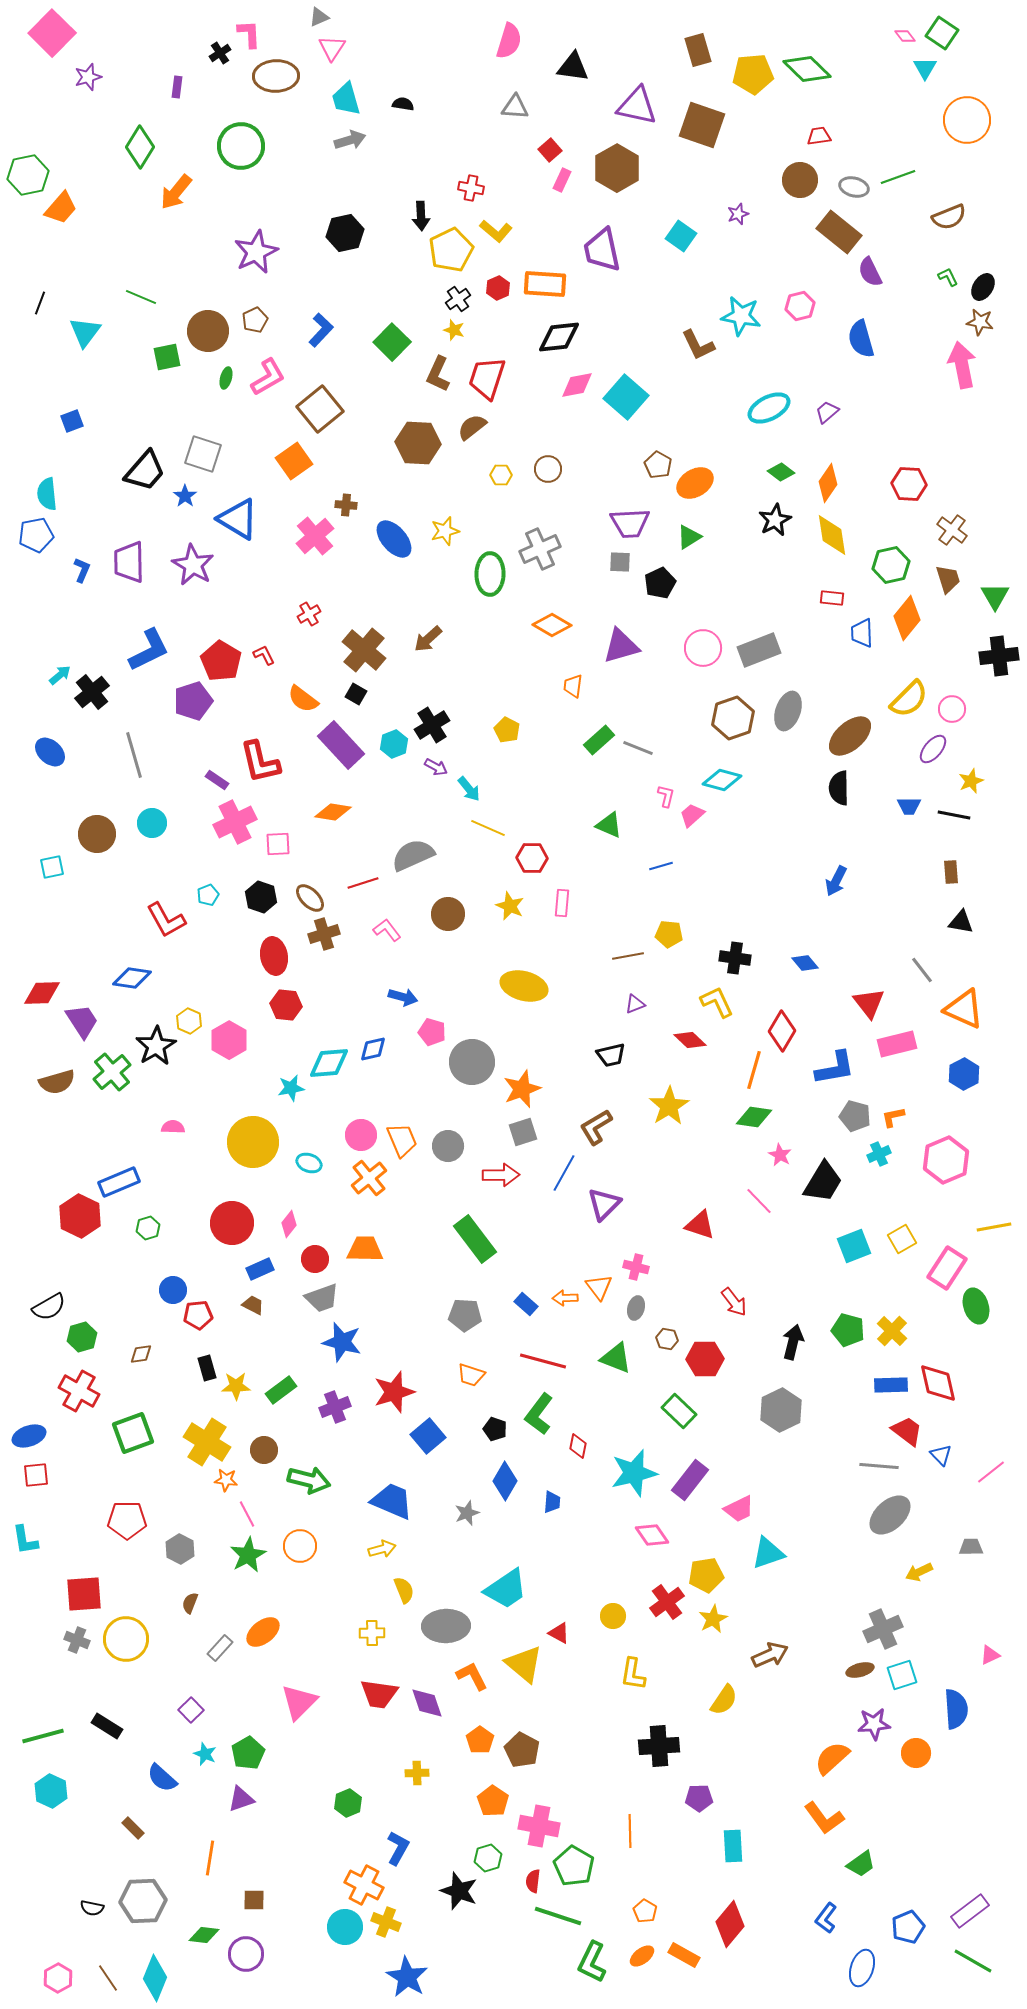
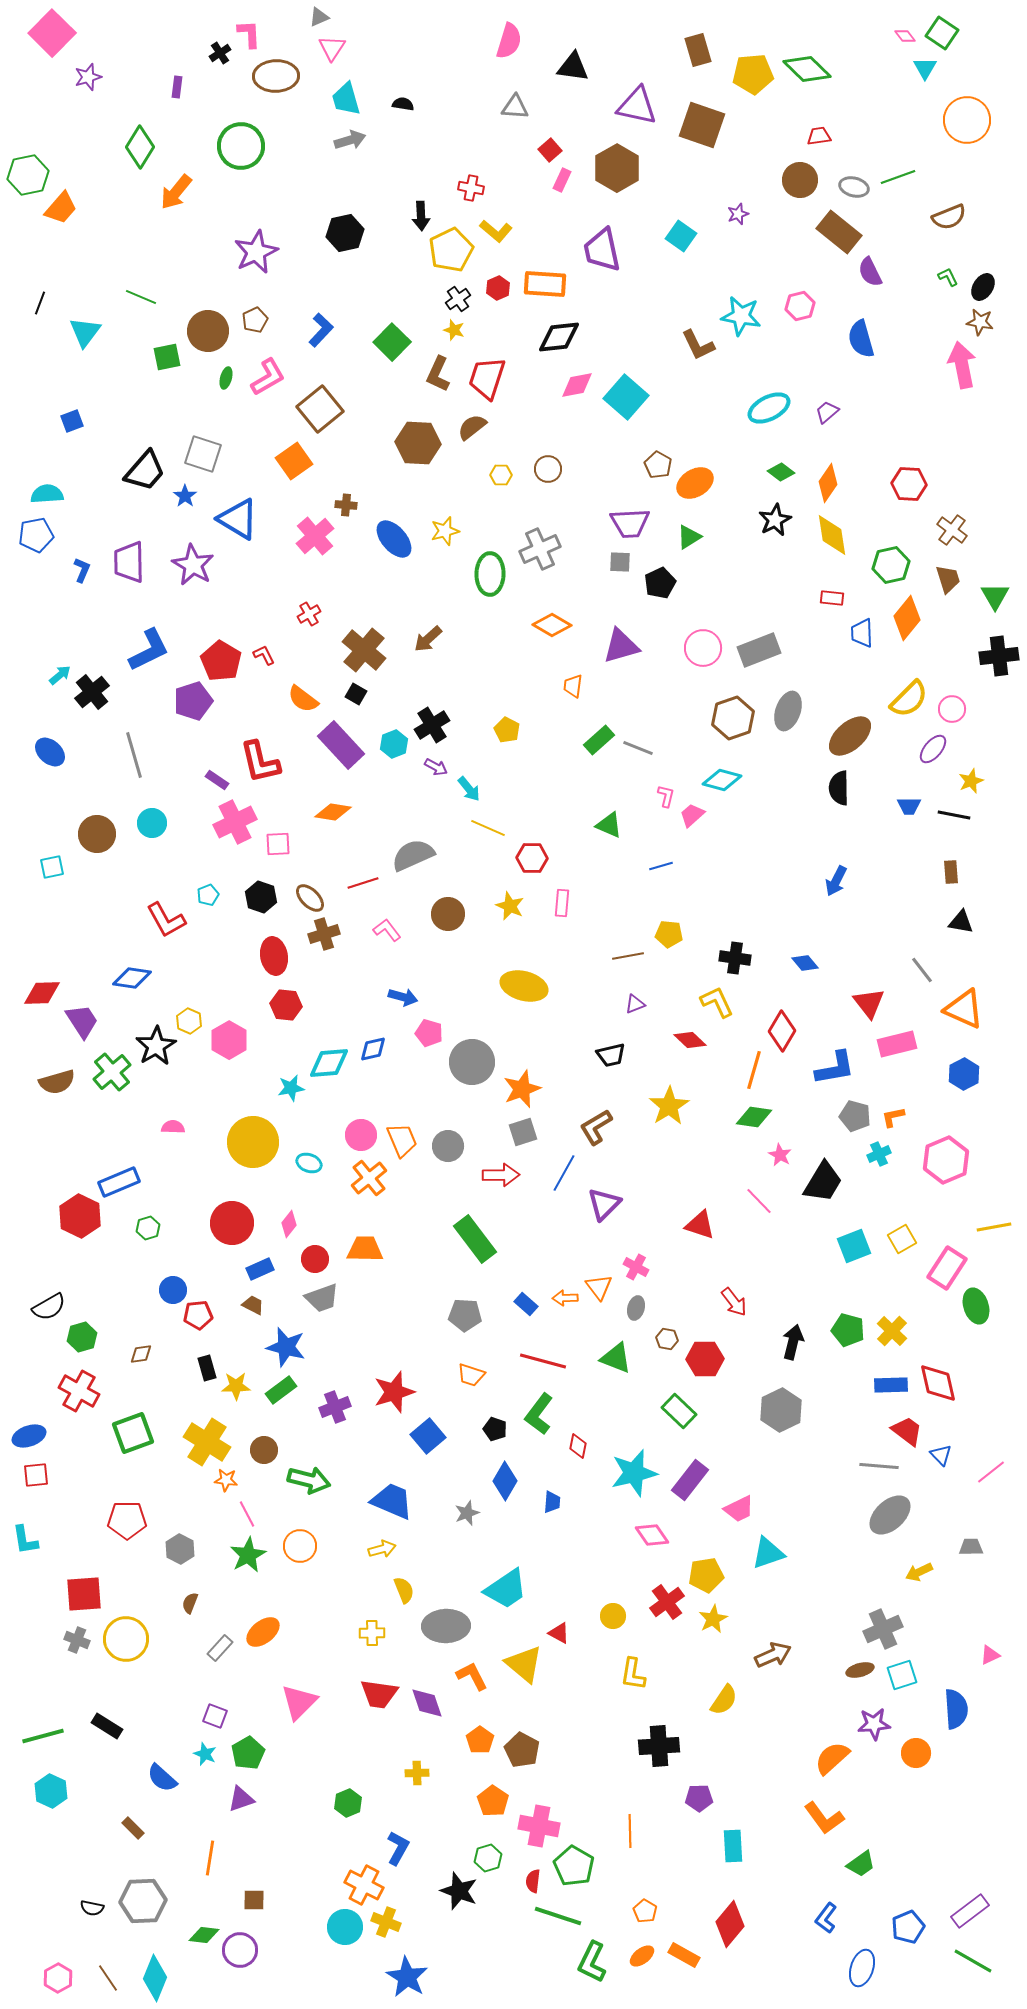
cyan semicircle at (47, 494): rotated 92 degrees clockwise
pink pentagon at (432, 1032): moved 3 px left, 1 px down
pink cross at (636, 1267): rotated 15 degrees clockwise
blue star at (342, 1342): moved 56 px left, 5 px down
brown arrow at (770, 1655): moved 3 px right
purple square at (191, 1710): moved 24 px right, 6 px down; rotated 25 degrees counterclockwise
purple circle at (246, 1954): moved 6 px left, 4 px up
